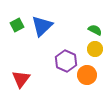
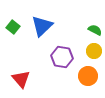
green square: moved 4 px left, 2 px down; rotated 24 degrees counterclockwise
yellow circle: moved 1 px left, 2 px down
purple hexagon: moved 4 px left, 4 px up; rotated 15 degrees counterclockwise
orange circle: moved 1 px right, 1 px down
red triangle: rotated 18 degrees counterclockwise
